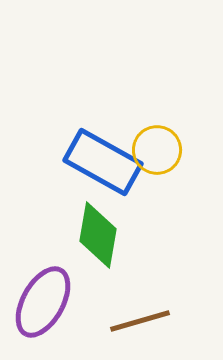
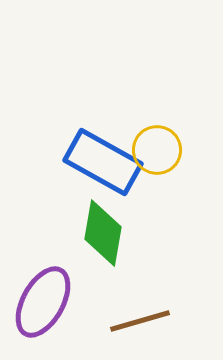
green diamond: moved 5 px right, 2 px up
